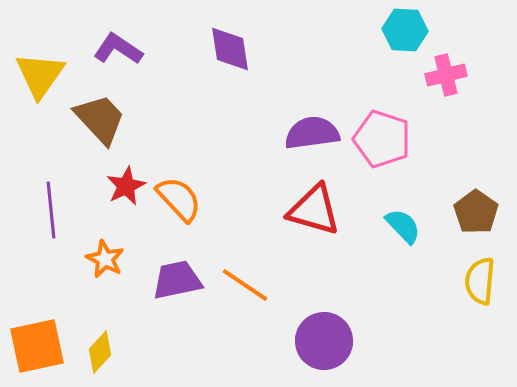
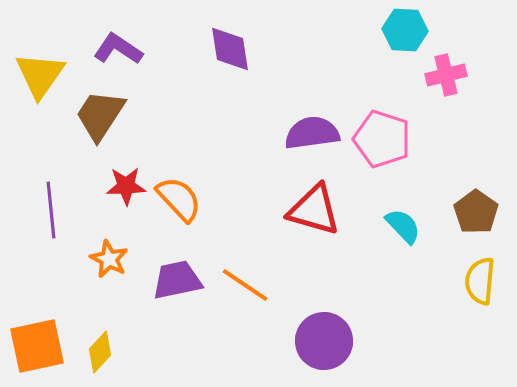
brown trapezoid: moved 4 px up; rotated 104 degrees counterclockwise
red star: rotated 24 degrees clockwise
orange star: moved 4 px right
